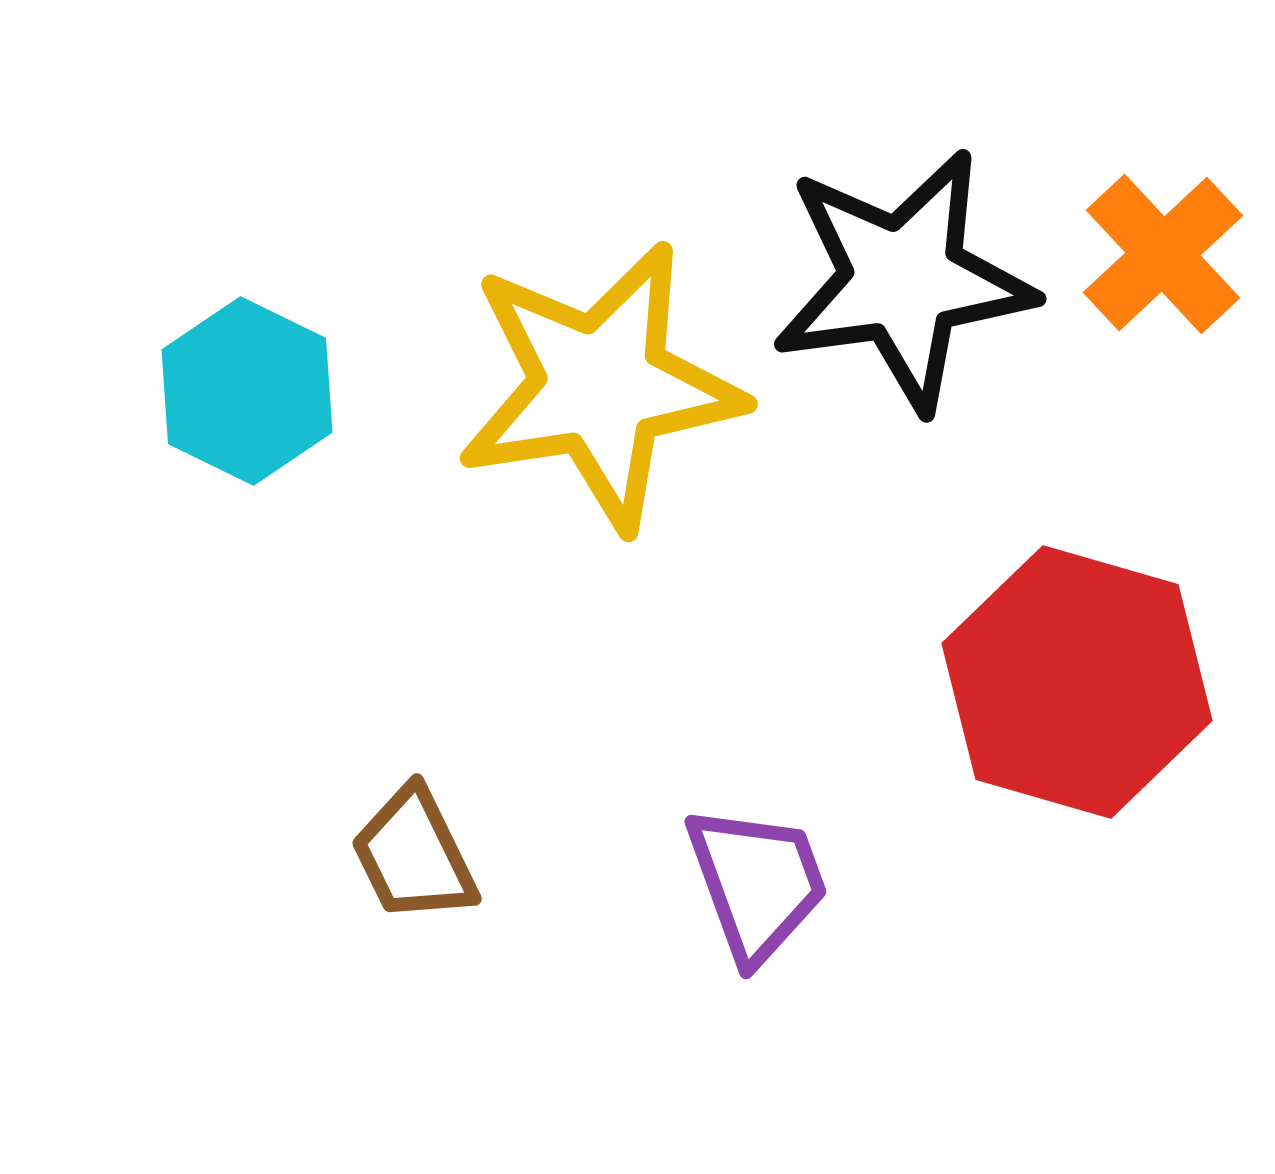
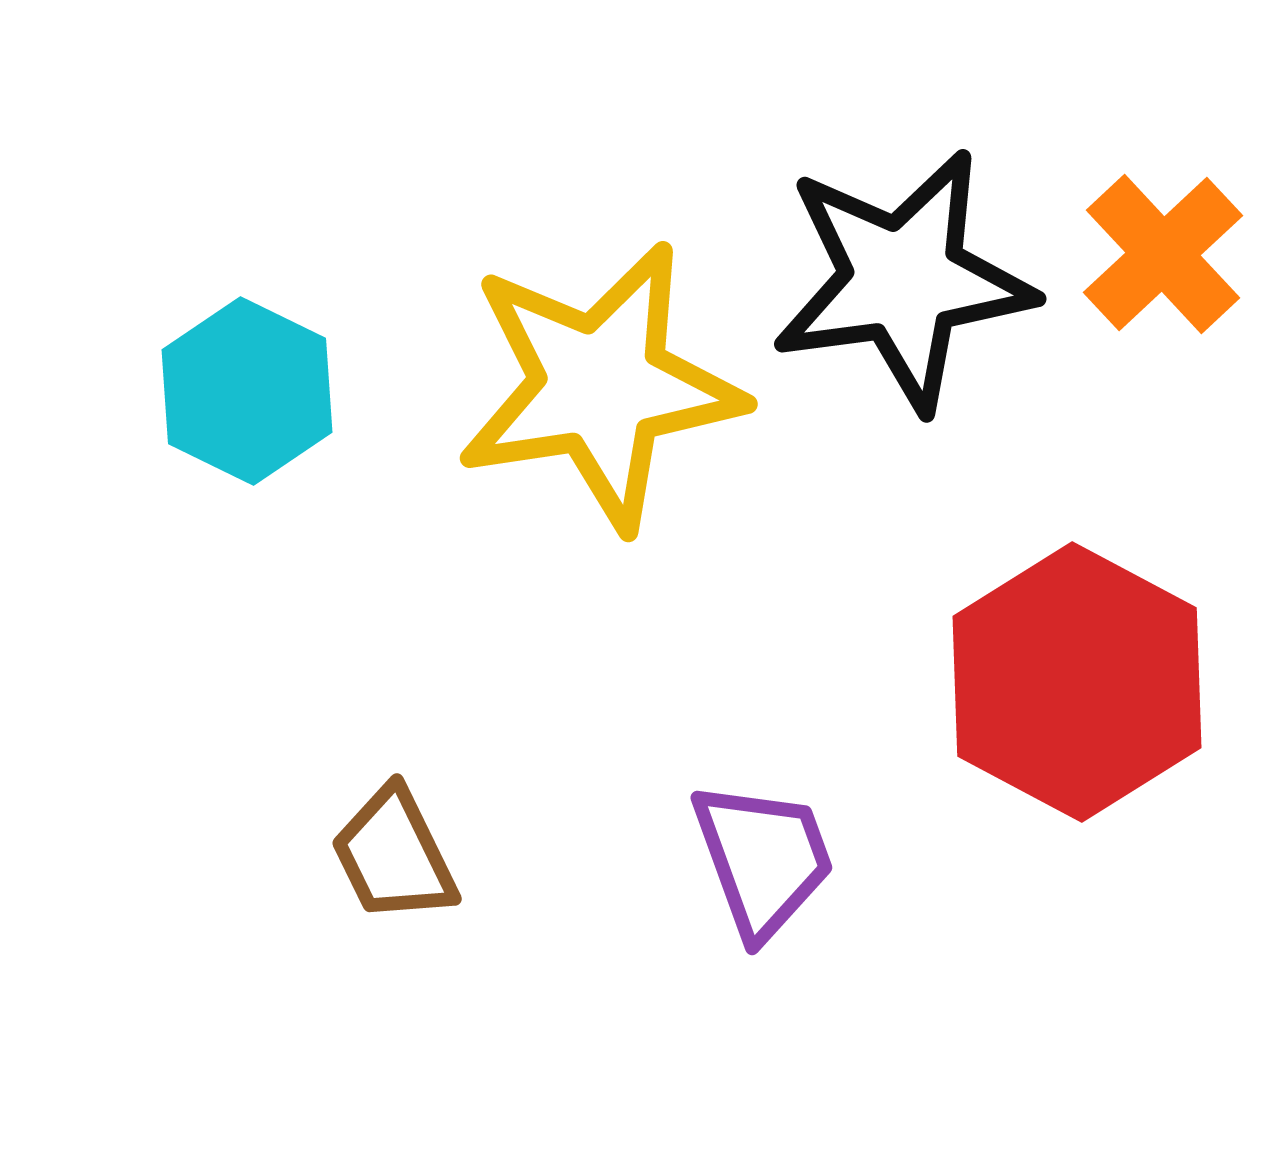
red hexagon: rotated 12 degrees clockwise
brown trapezoid: moved 20 px left
purple trapezoid: moved 6 px right, 24 px up
